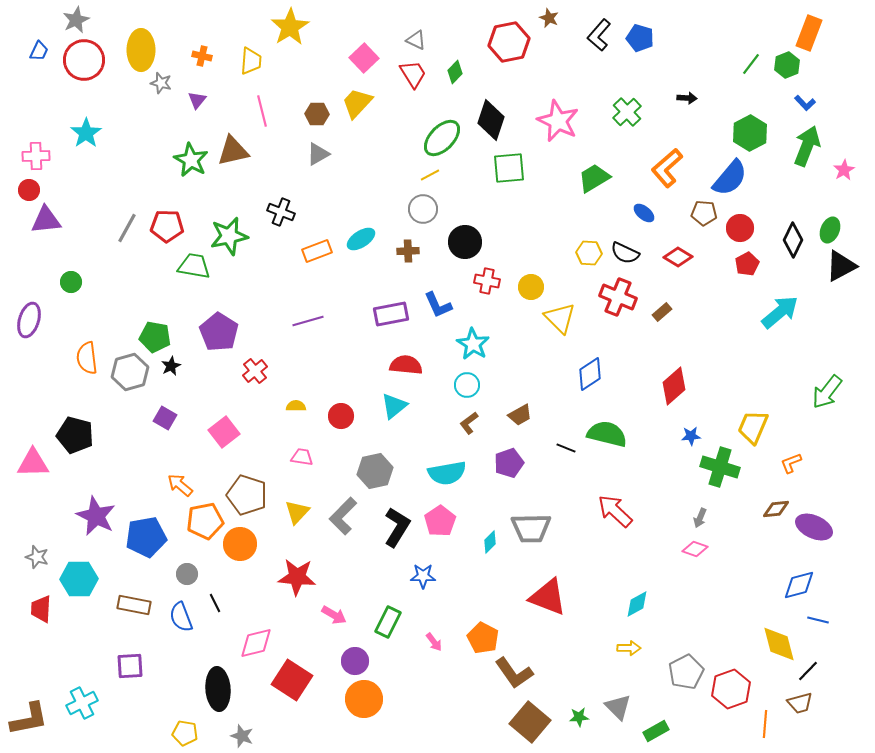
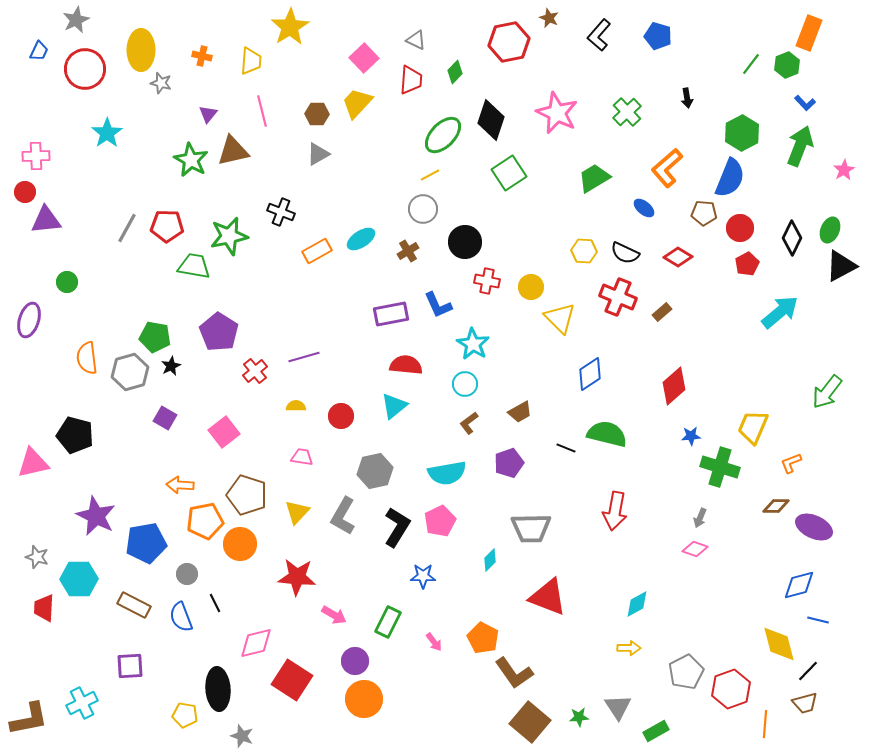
blue pentagon at (640, 38): moved 18 px right, 2 px up
red circle at (84, 60): moved 1 px right, 9 px down
red trapezoid at (413, 74): moved 2 px left, 6 px down; rotated 36 degrees clockwise
black arrow at (687, 98): rotated 78 degrees clockwise
purple triangle at (197, 100): moved 11 px right, 14 px down
pink star at (558, 121): moved 1 px left, 8 px up
cyan star at (86, 133): moved 21 px right
green hexagon at (750, 133): moved 8 px left
green ellipse at (442, 138): moved 1 px right, 3 px up
green arrow at (807, 146): moved 7 px left
green square at (509, 168): moved 5 px down; rotated 28 degrees counterclockwise
blue semicircle at (730, 178): rotated 18 degrees counterclockwise
red circle at (29, 190): moved 4 px left, 2 px down
blue ellipse at (644, 213): moved 5 px up
black diamond at (793, 240): moved 1 px left, 2 px up
orange rectangle at (317, 251): rotated 8 degrees counterclockwise
brown cross at (408, 251): rotated 30 degrees counterclockwise
yellow hexagon at (589, 253): moved 5 px left, 2 px up
green circle at (71, 282): moved 4 px left
purple line at (308, 321): moved 4 px left, 36 px down
cyan circle at (467, 385): moved 2 px left, 1 px up
brown trapezoid at (520, 415): moved 3 px up
pink triangle at (33, 463): rotated 12 degrees counterclockwise
orange arrow at (180, 485): rotated 36 degrees counterclockwise
brown diamond at (776, 509): moved 3 px up; rotated 8 degrees clockwise
red arrow at (615, 511): rotated 123 degrees counterclockwise
gray L-shape at (343, 516): rotated 15 degrees counterclockwise
pink pentagon at (440, 521): rotated 8 degrees clockwise
blue pentagon at (146, 537): moved 6 px down
cyan diamond at (490, 542): moved 18 px down
brown rectangle at (134, 605): rotated 16 degrees clockwise
red trapezoid at (41, 609): moved 3 px right, 1 px up
brown trapezoid at (800, 703): moved 5 px right
gray triangle at (618, 707): rotated 12 degrees clockwise
yellow pentagon at (185, 733): moved 18 px up
